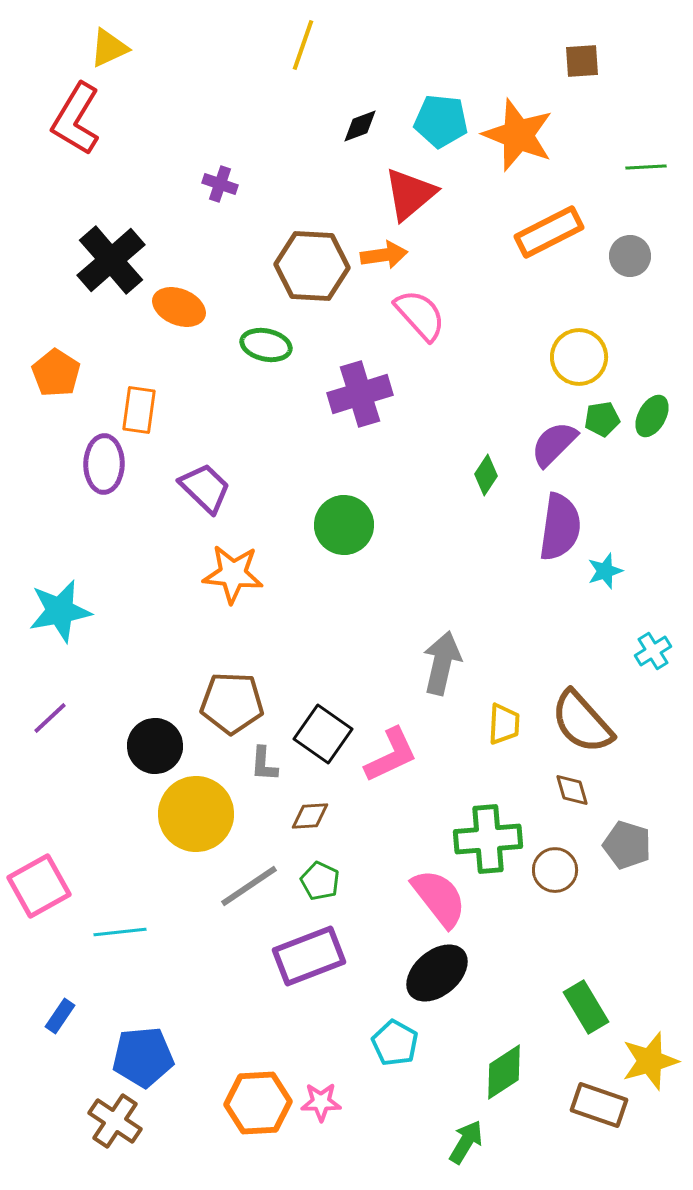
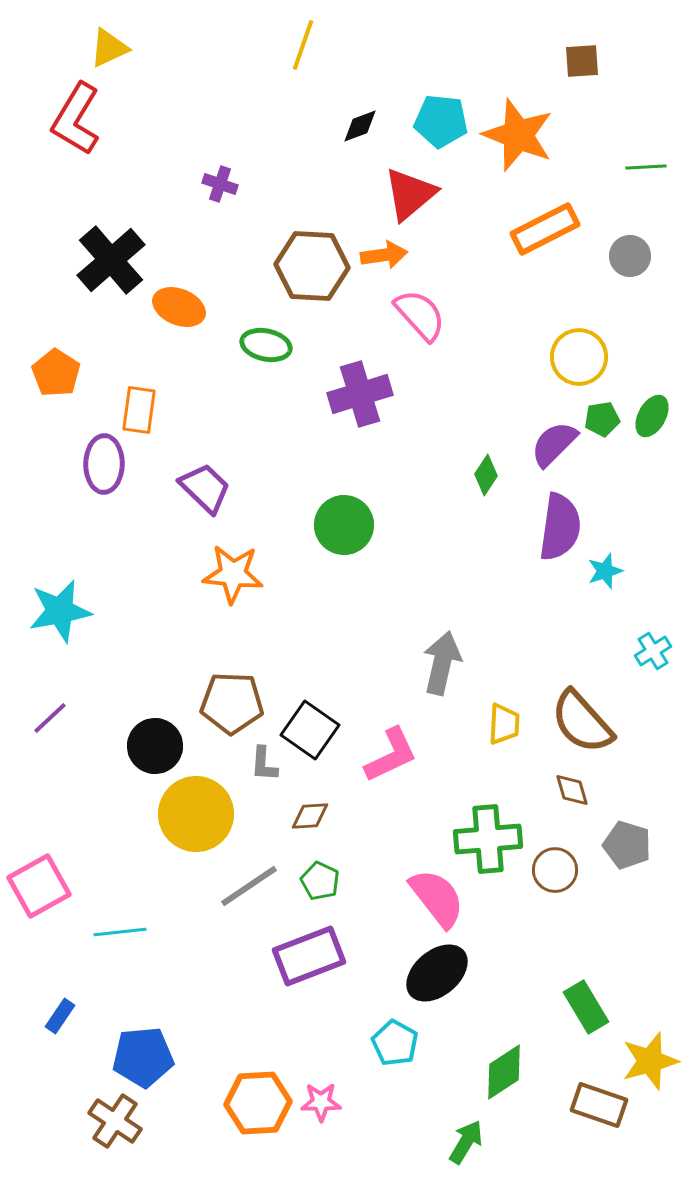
orange rectangle at (549, 232): moved 4 px left, 3 px up
black square at (323, 734): moved 13 px left, 4 px up
pink semicircle at (439, 898): moved 2 px left
